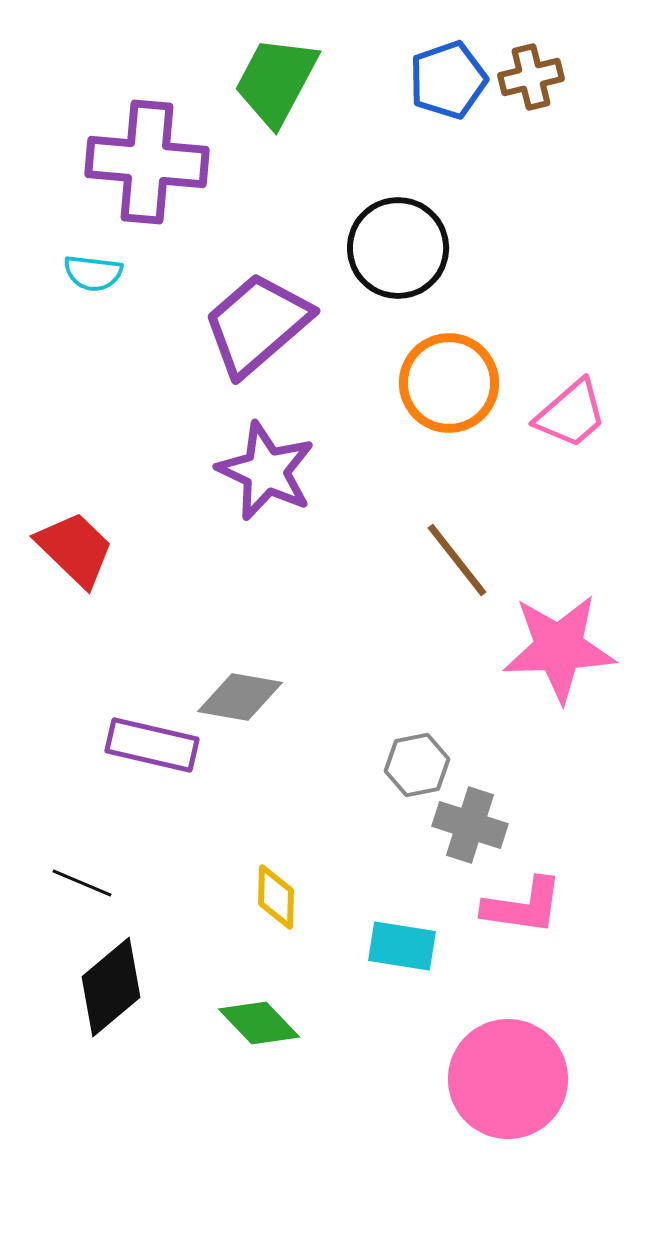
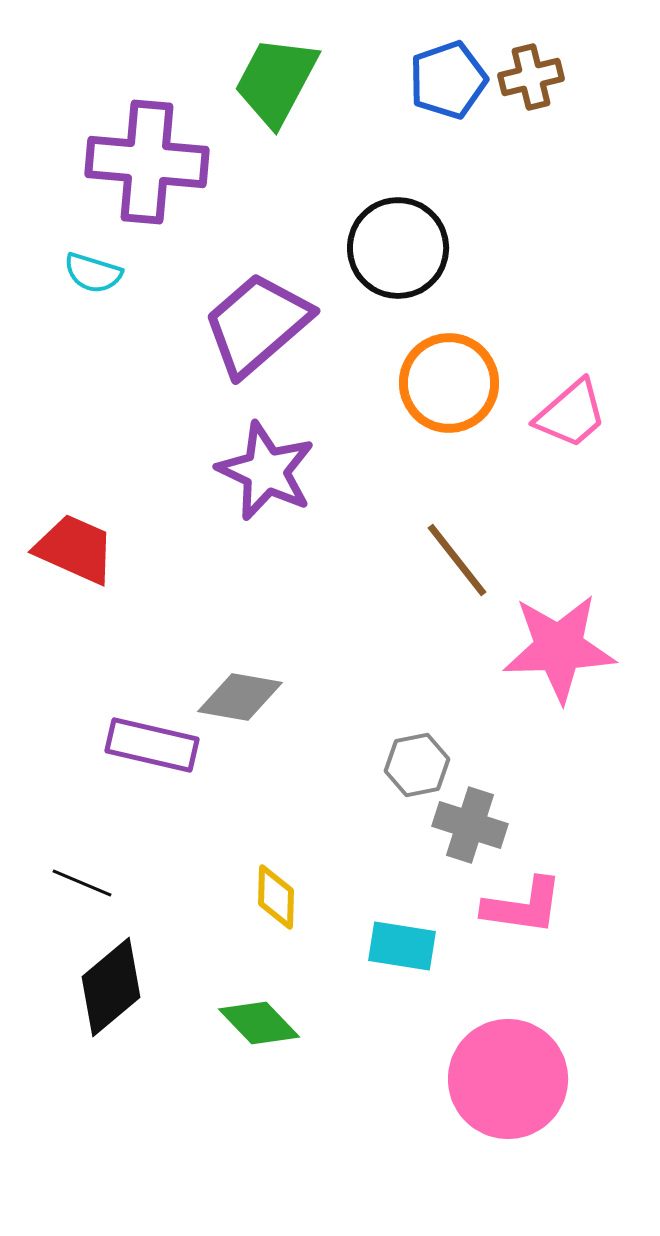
cyan semicircle: rotated 10 degrees clockwise
red trapezoid: rotated 20 degrees counterclockwise
